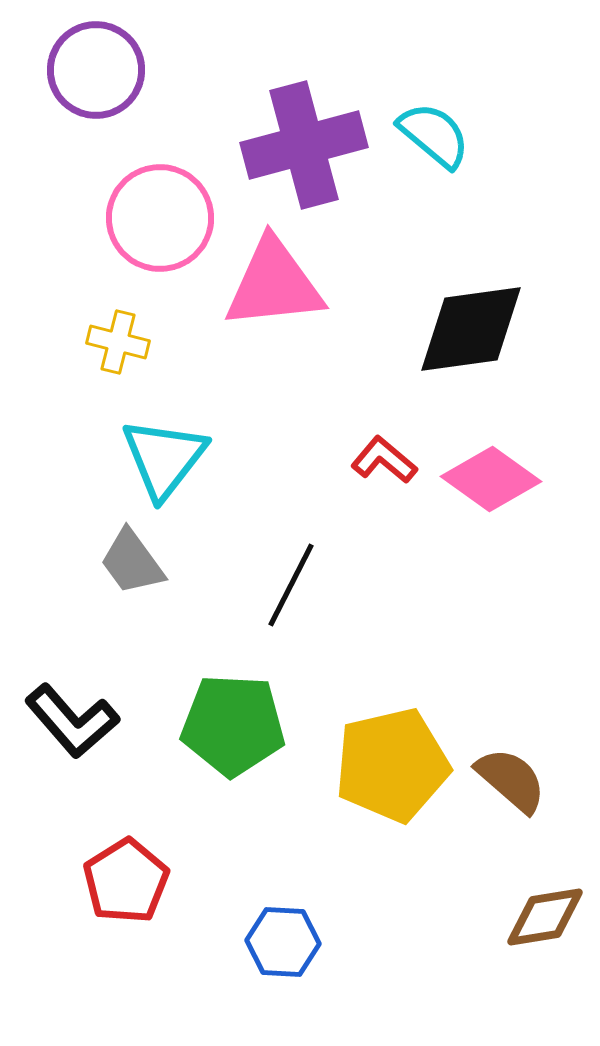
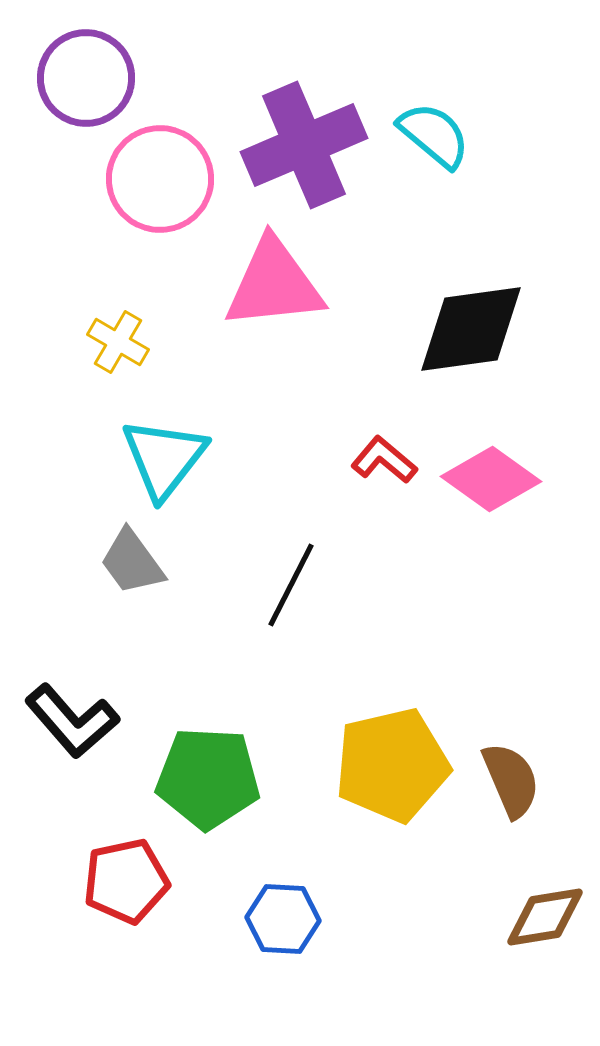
purple circle: moved 10 px left, 8 px down
purple cross: rotated 8 degrees counterclockwise
pink circle: moved 39 px up
yellow cross: rotated 16 degrees clockwise
green pentagon: moved 25 px left, 53 px down
brown semicircle: rotated 26 degrees clockwise
red pentagon: rotated 20 degrees clockwise
blue hexagon: moved 23 px up
